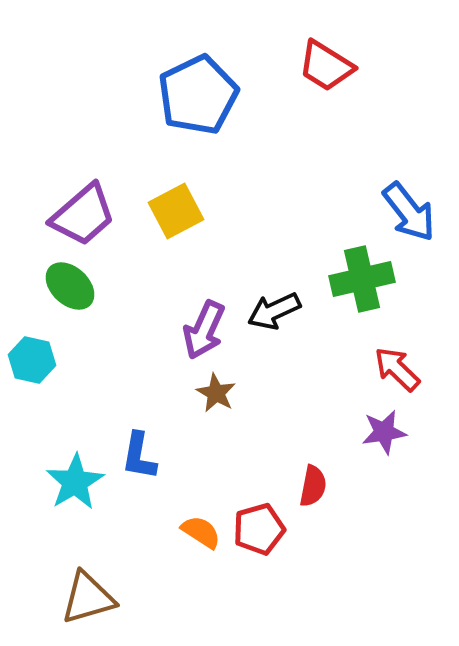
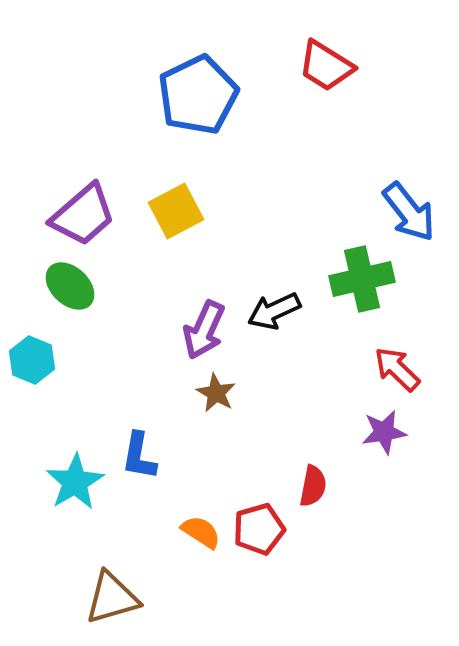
cyan hexagon: rotated 9 degrees clockwise
brown triangle: moved 24 px right
